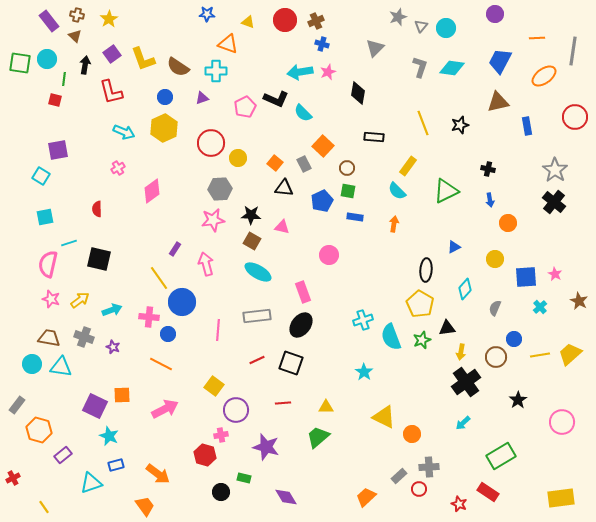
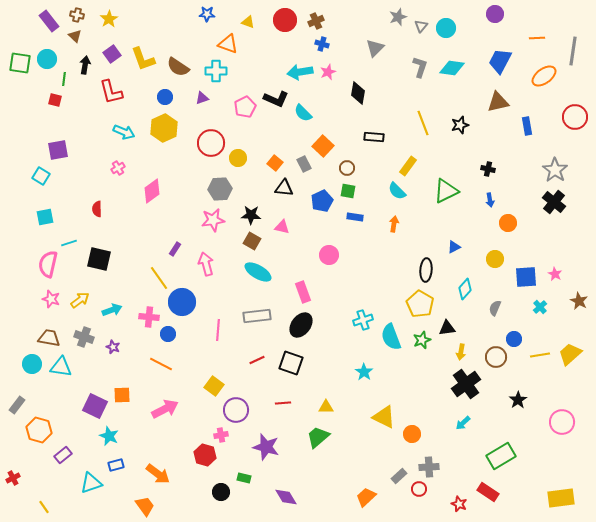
black cross at (466, 382): moved 2 px down
